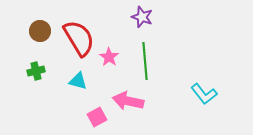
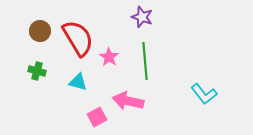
red semicircle: moved 1 px left
green cross: moved 1 px right; rotated 30 degrees clockwise
cyan triangle: moved 1 px down
